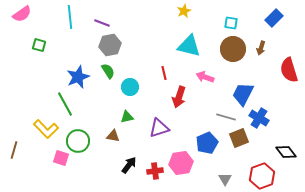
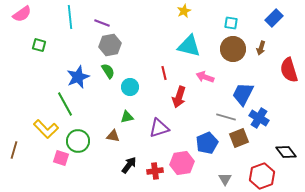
pink hexagon: moved 1 px right
